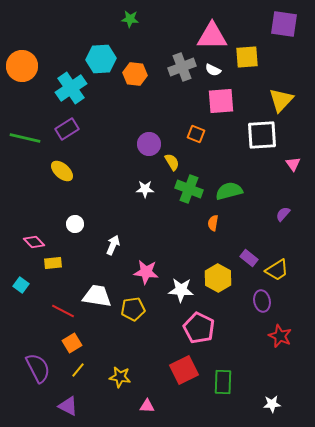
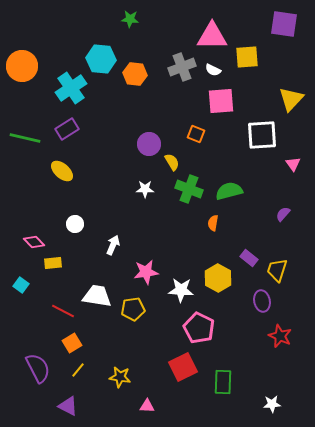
cyan hexagon at (101, 59): rotated 8 degrees clockwise
yellow triangle at (281, 100): moved 10 px right, 1 px up
yellow trapezoid at (277, 270): rotated 140 degrees clockwise
pink star at (146, 272): rotated 15 degrees counterclockwise
red square at (184, 370): moved 1 px left, 3 px up
